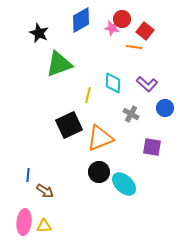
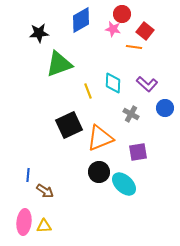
red circle: moved 5 px up
pink star: moved 1 px right, 1 px down
black star: rotated 30 degrees counterclockwise
yellow line: moved 4 px up; rotated 35 degrees counterclockwise
purple square: moved 14 px left, 5 px down; rotated 18 degrees counterclockwise
